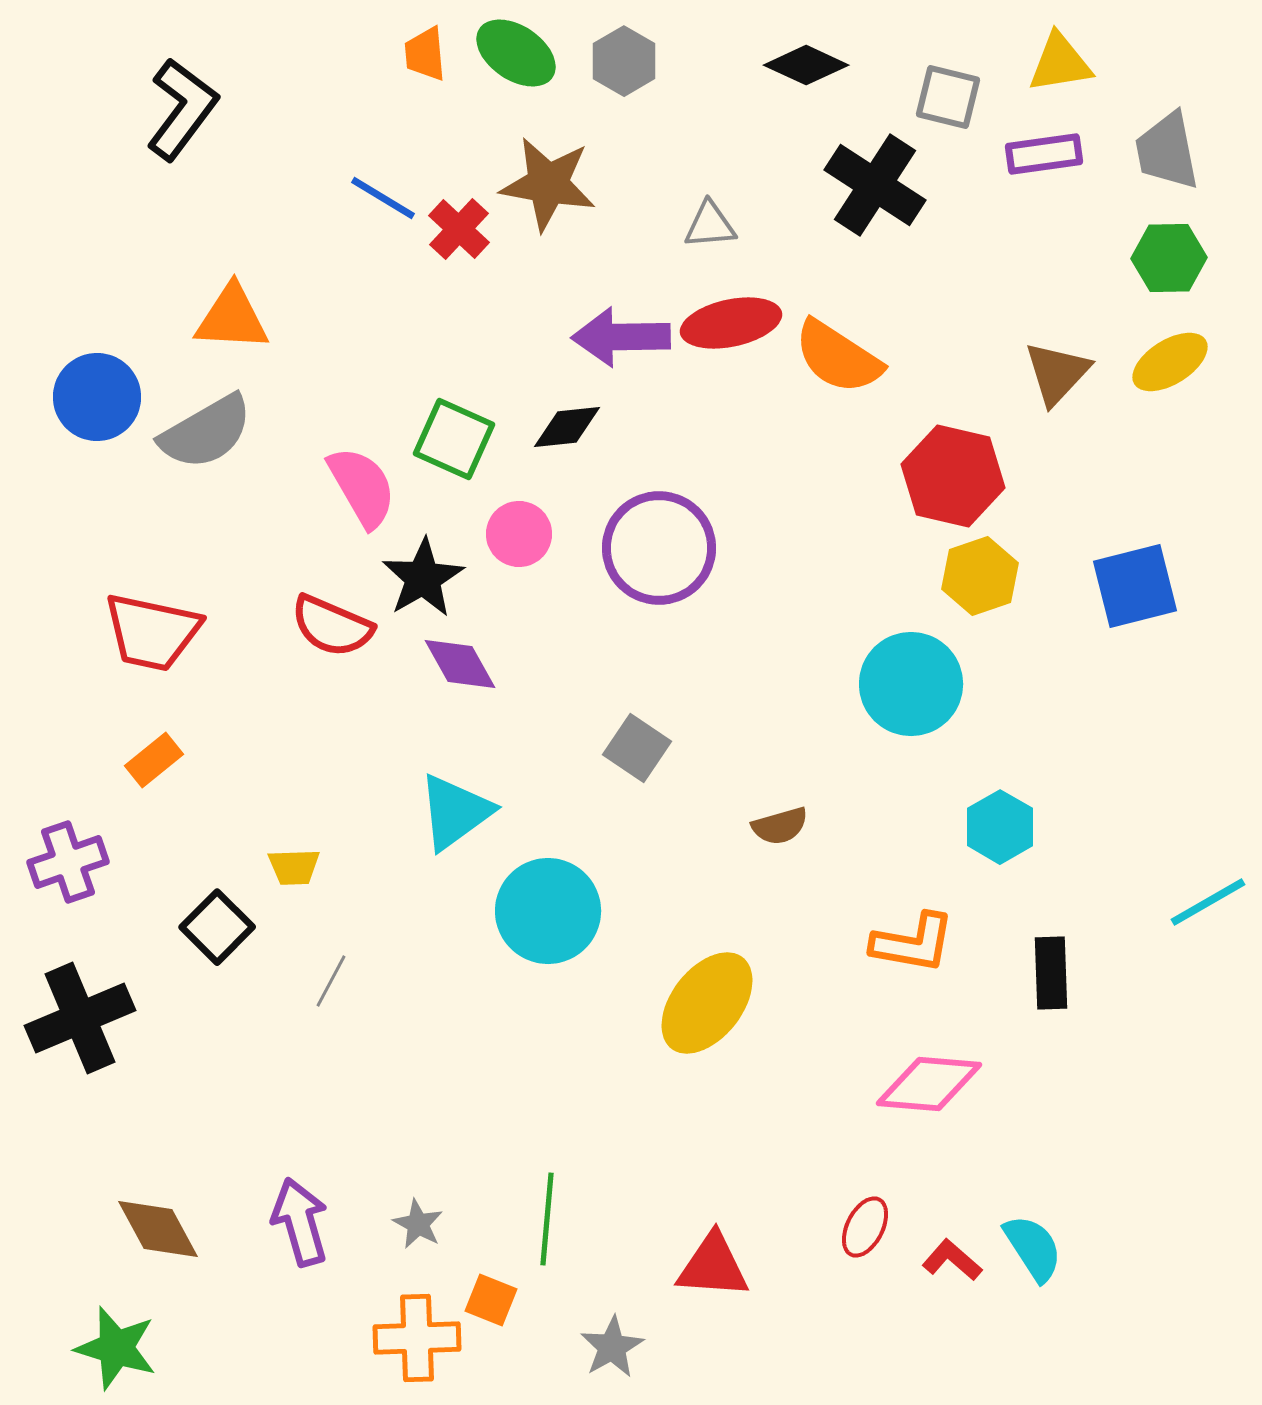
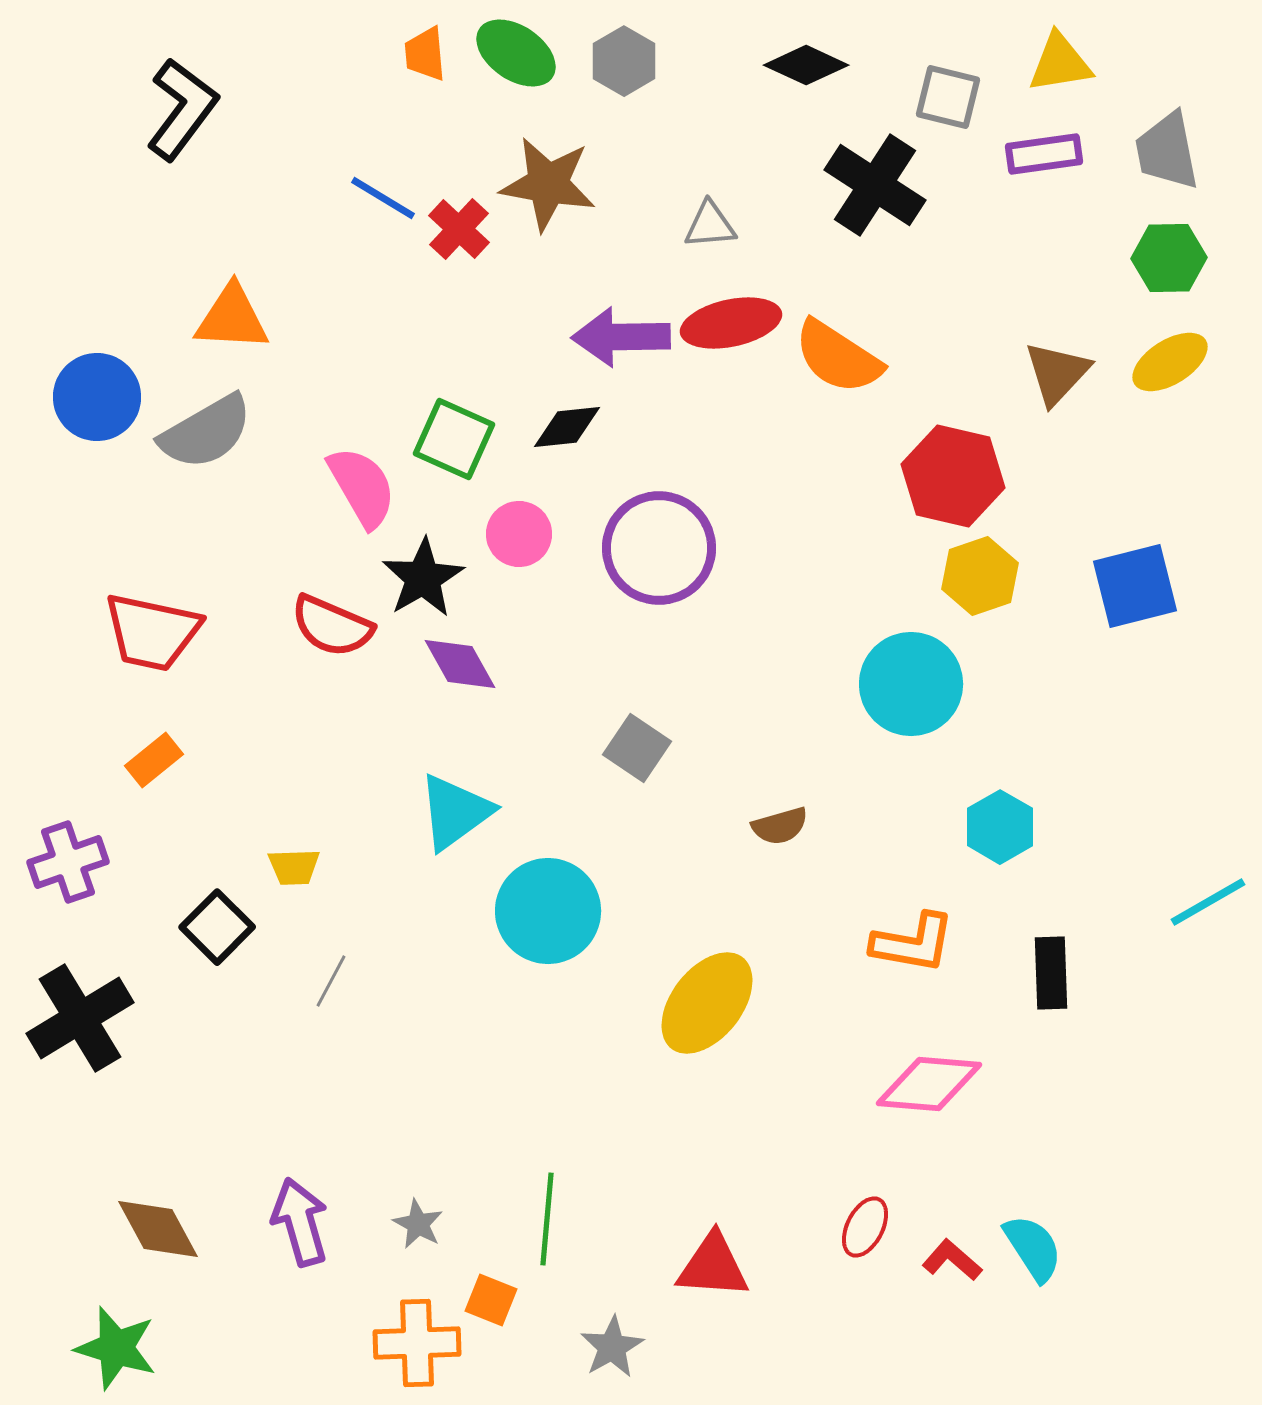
black cross at (80, 1018): rotated 8 degrees counterclockwise
orange cross at (417, 1338): moved 5 px down
